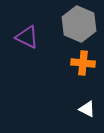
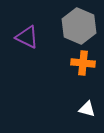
gray hexagon: moved 2 px down
white triangle: rotated 12 degrees counterclockwise
